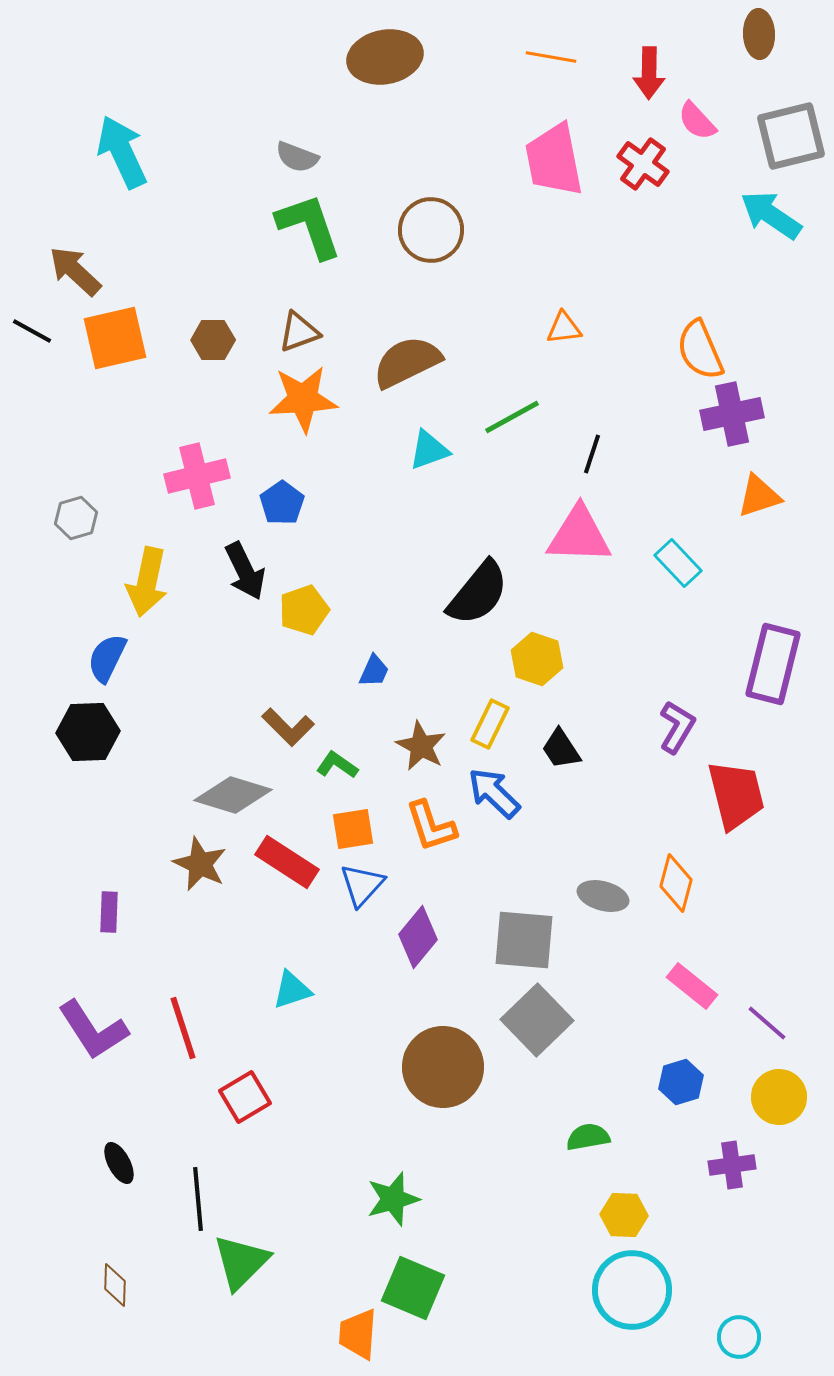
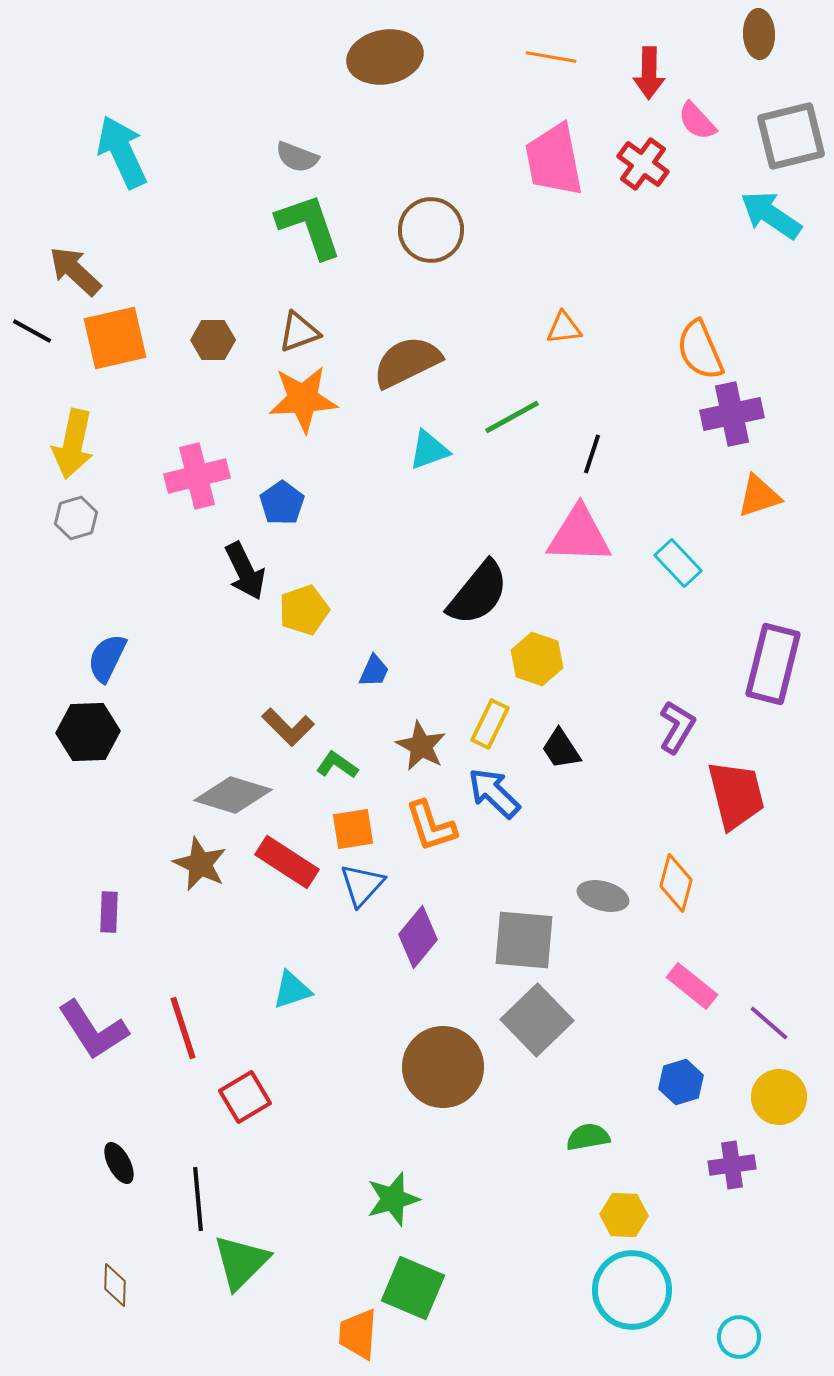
yellow arrow at (147, 582): moved 74 px left, 138 px up
purple line at (767, 1023): moved 2 px right
